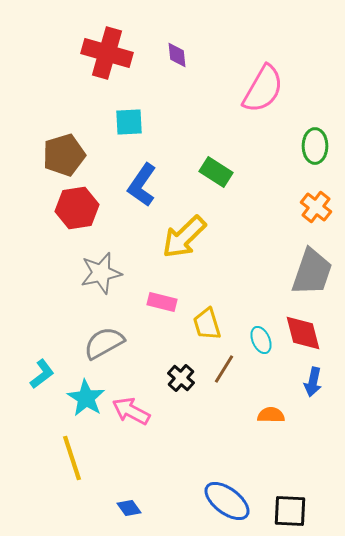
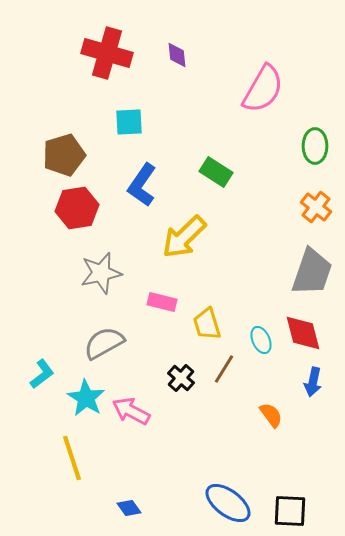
orange semicircle: rotated 52 degrees clockwise
blue ellipse: moved 1 px right, 2 px down
